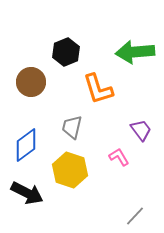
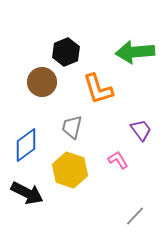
brown circle: moved 11 px right
pink L-shape: moved 1 px left, 3 px down
